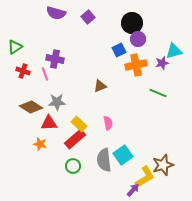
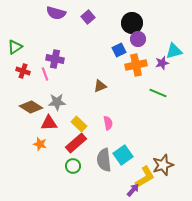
red rectangle: moved 1 px right, 4 px down
